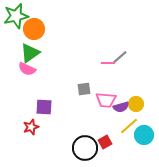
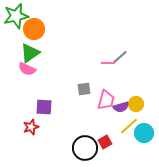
pink trapezoid: rotated 80 degrees counterclockwise
cyan circle: moved 2 px up
